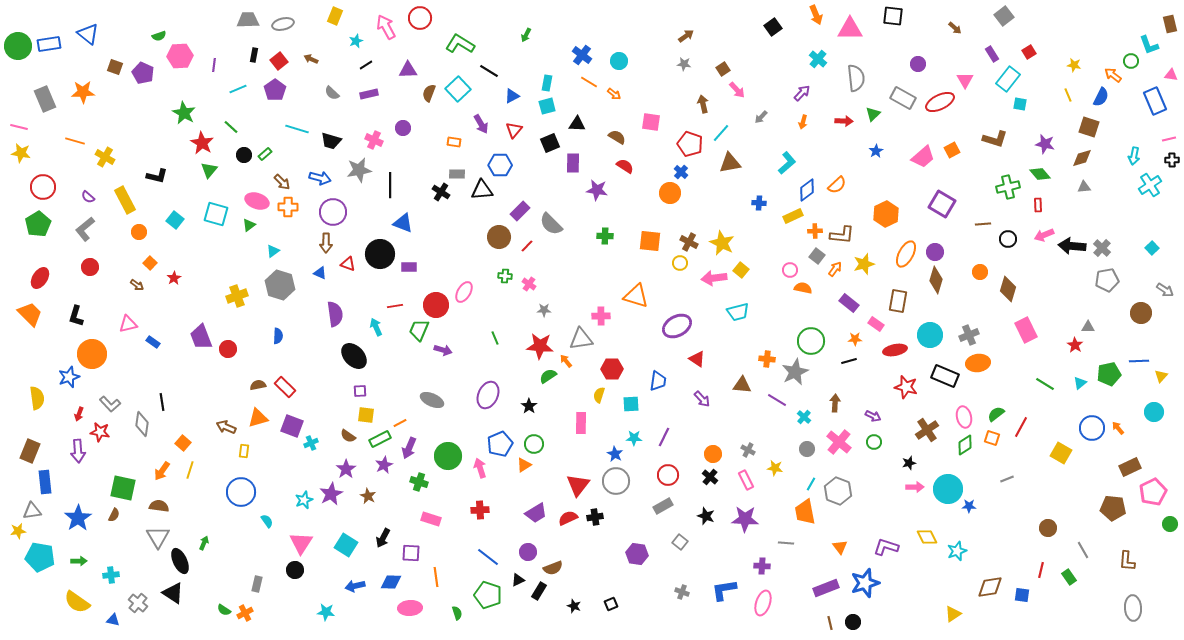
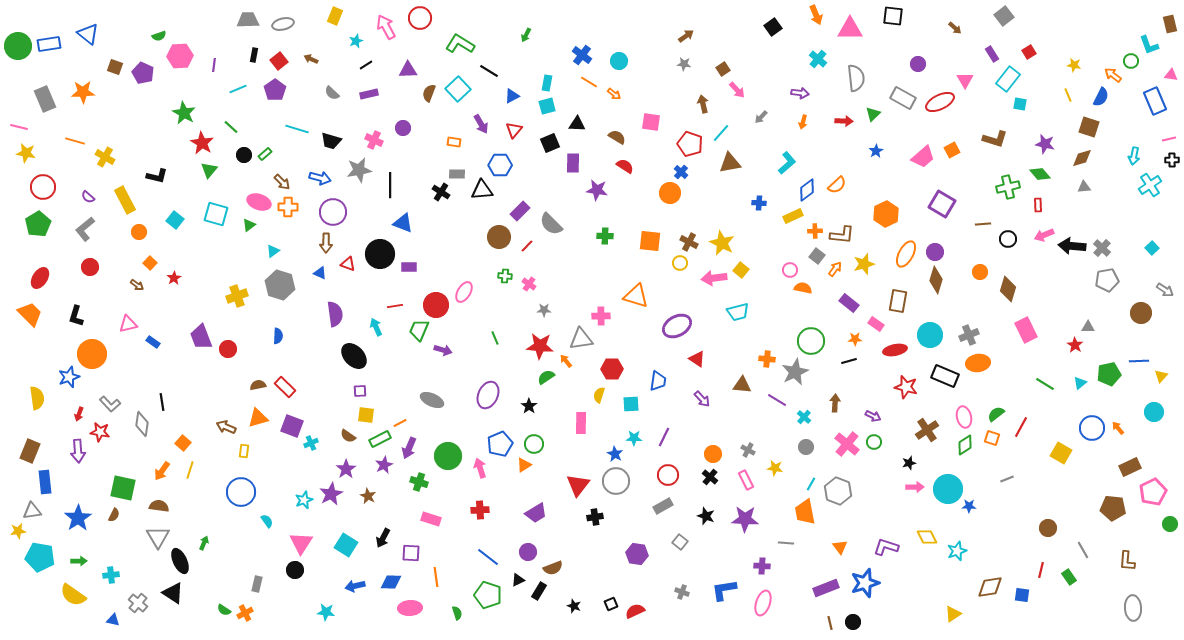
purple arrow at (802, 93): moved 2 px left; rotated 54 degrees clockwise
yellow star at (21, 153): moved 5 px right
pink ellipse at (257, 201): moved 2 px right, 1 px down
green semicircle at (548, 376): moved 2 px left, 1 px down
pink cross at (839, 442): moved 8 px right, 2 px down
gray circle at (807, 449): moved 1 px left, 2 px up
red semicircle at (568, 518): moved 67 px right, 93 px down
yellow semicircle at (77, 602): moved 4 px left, 7 px up
